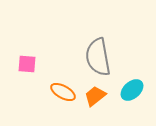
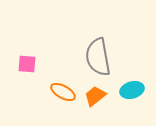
cyan ellipse: rotated 25 degrees clockwise
